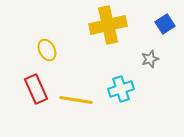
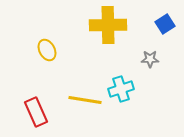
yellow cross: rotated 12 degrees clockwise
gray star: rotated 18 degrees clockwise
red rectangle: moved 23 px down
yellow line: moved 9 px right
